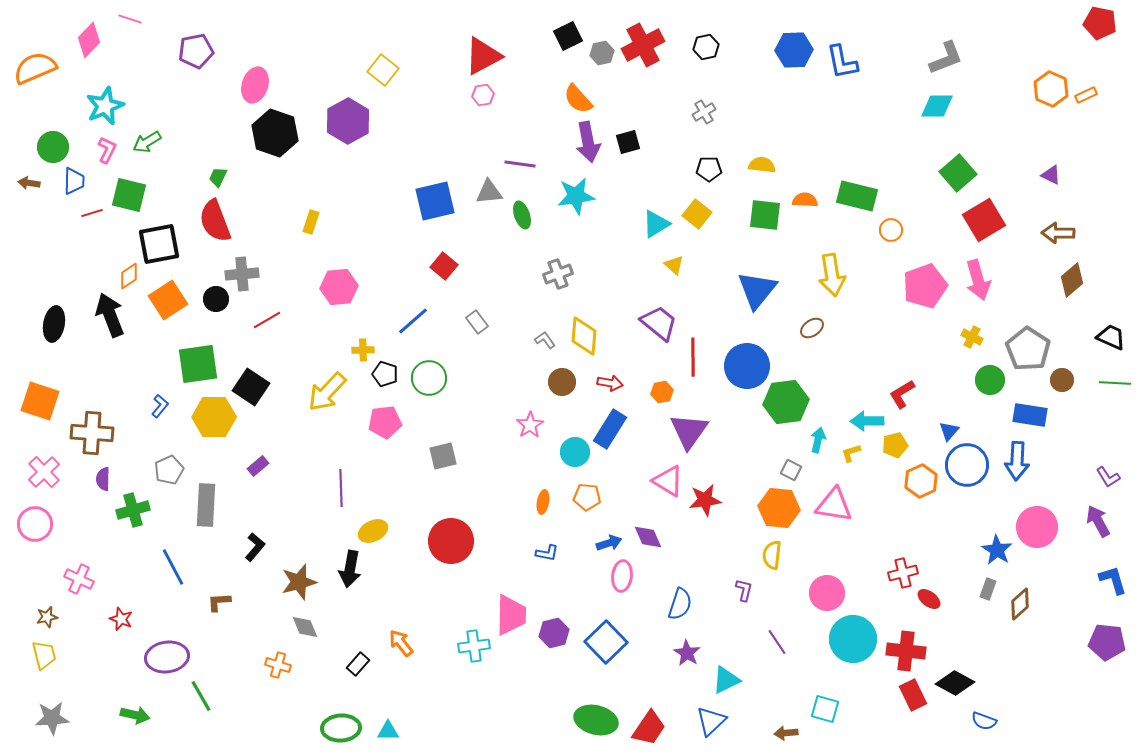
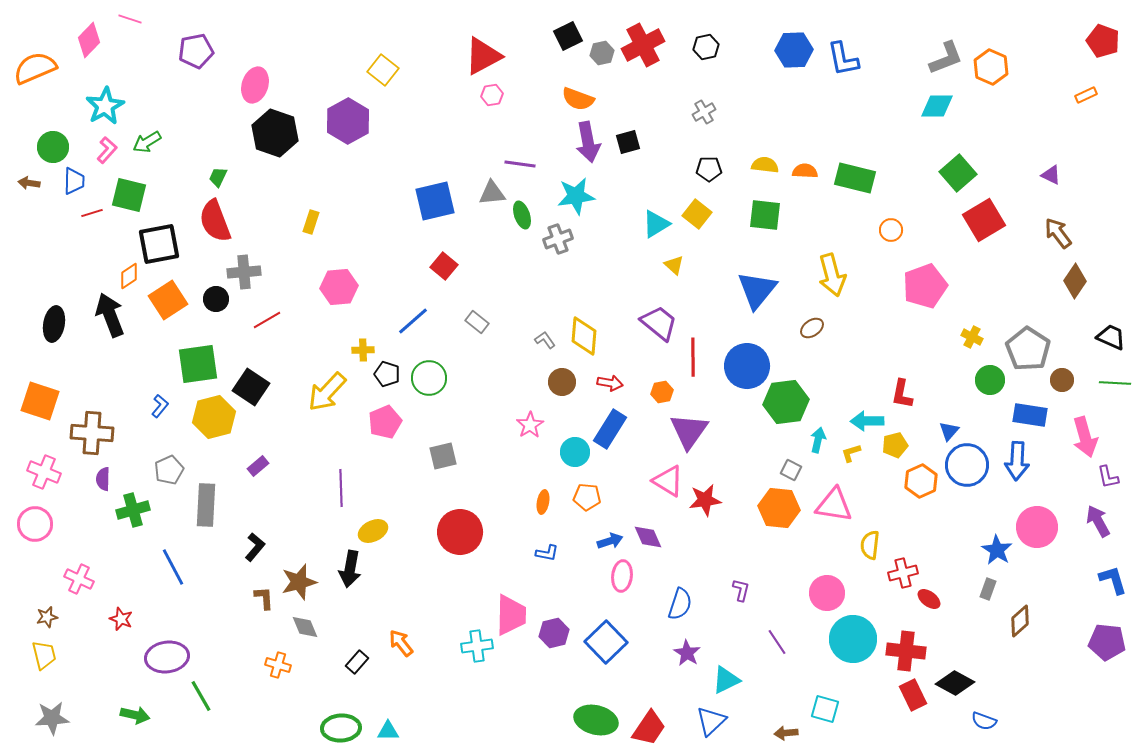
red pentagon at (1100, 23): moved 3 px right, 18 px down; rotated 8 degrees clockwise
blue L-shape at (842, 62): moved 1 px right, 3 px up
orange hexagon at (1051, 89): moved 60 px left, 22 px up
pink hexagon at (483, 95): moved 9 px right
orange semicircle at (578, 99): rotated 28 degrees counterclockwise
cyan star at (105, 106): rotated 6 degrees counterclockwise
pink L-shape at (107, 150): rotated 16 degrees clockwise
yellow semicircle at (762, 165): moved 3 px right
gray triangle at (489, 192): moved 3 px right, 1 px down
green rectangle at (857, 196): moved 2 px left, 18 px up
orange semicircle at (805, 200): moved 29 px up
brown arrow at (1058, 233): rotated 52 degrees clockwise
gray cross at (242, 274): moved 2 px right, 2 px up
gray cross at (558, 274): moved 35 px up
yellow arrow at (832, 275): rotated 6 degrees counterclockwise
pink arrow at (978, 280): moved 107 px right, 157 px down
brown diamond at (1072, 280): moved 3 px right, 1 px down; rotated 16 degrees counterclockwise
gray rectangle at (477, 322): rotated 15 degrees counterclockwise
black pentagon at (385, 374): moved 2 px right
red L-shape at (902, 394): rotated 48 degrees counterclockwise
yellow hexagon at (214, 417): rotated 15 degrees counterclockwise
pink pentagon at (385, 422): rotated 16 degrees counterclockwise
pink cross at (44, 472): rotated 24 degrees counterclockwise
purple L-shape at (1108, 477): rotated 20 degrees clockwise
red circle at (451, 541): moved 9 px right, 9 px up
blue arrow at (609, 543): moved 1 px right, 2 px up
yellow semicircle at (772, 555): moved 98 px right, 10 px up
purple L-shape at (744, 590): moved 3 px left
brown L-shape at (219, 602): moved 45 px right, 4 px up; rotated 90 degrees clockwise
brown diamond at (1020, 604): moved 17 px down
cyan cross at (474, 646): moved 3 px right
black rectangle at (358, 664): moved 1 px left, 2 px up
